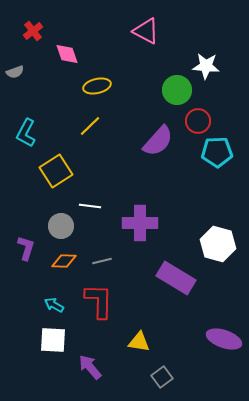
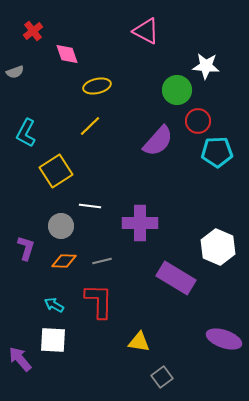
white hexagon: moved 3 px down; rotated 8 degrees clockwise
purple arrow: moved 70 px left, 8 px up
